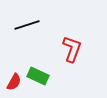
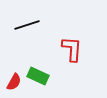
red L-shape: rotated 16 degrees counterclockwise
